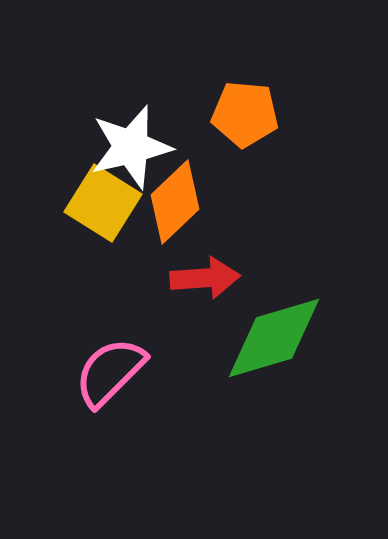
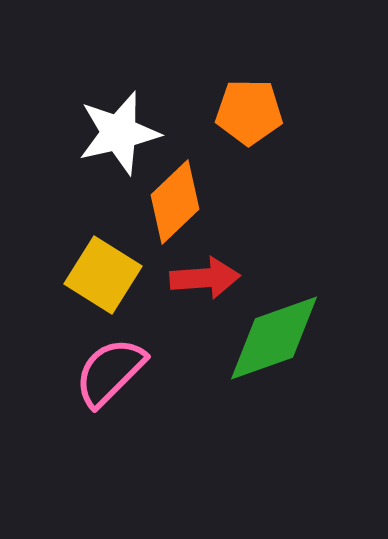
orange pentagon: moved 4 px right, 2 px up; rotated 4 degrees counterclockwise
white star: moved 12 px left, 14 px up
yellow square: moved 72 px down
green diamond: rotated 3 degrees counterclockwise
